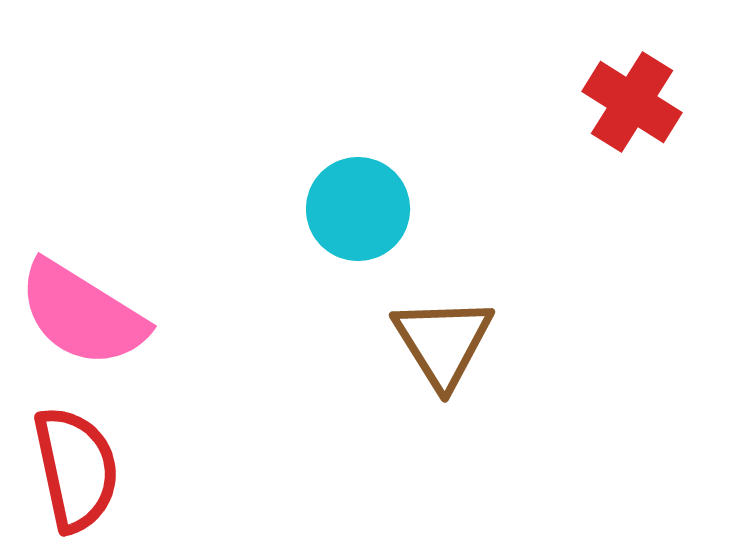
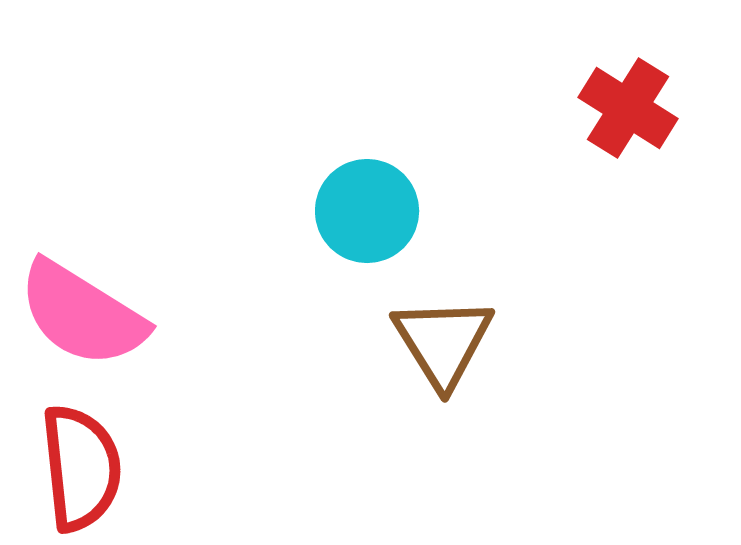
red cross: moved 4 px left, 6 px down
cyan circle: moved 9 px right, 2 px down
red semicircle: moved 5 px right, 1 px up; rotated 6 degrees clockwise
